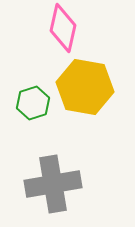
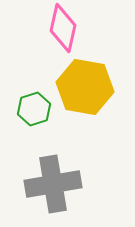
green hexagon: moved 1 px right, 6 px down
